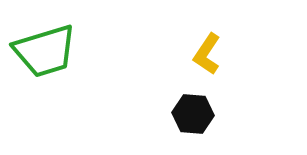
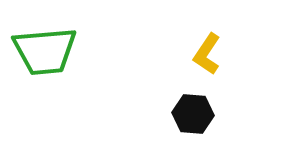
green trapezoid: rotated 12 degrees clockwise
